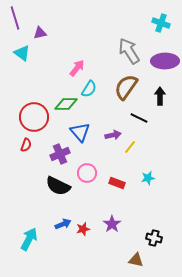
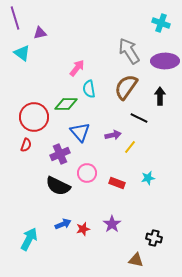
cyan semicircle: rotated 138 degrees clockwise
